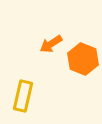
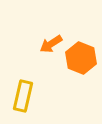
orange hexagon: moved 2 px left, 1 px up
